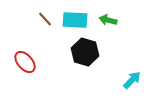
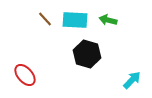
black hexagon: moved 2 px right, 2 px down
red ellipse: moved 13 px down
